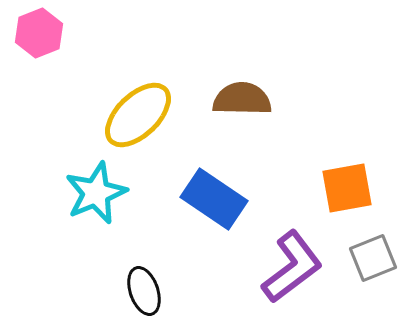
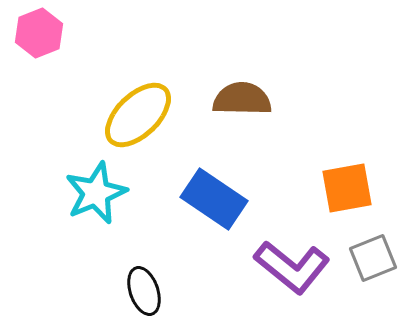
purple L-shape: rotated 76 degrees clockwise
